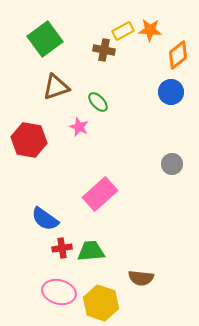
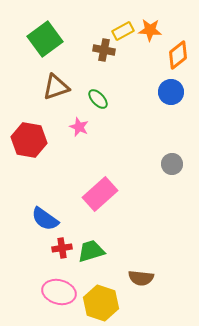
green ellipse: moved 3 px up
green trapezoid: rotated 12 degrees counterclockwise
